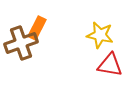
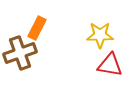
yellow star: rotated 12 degrees counterclockwise
brown cross: moved 1 px left, 10 px down
